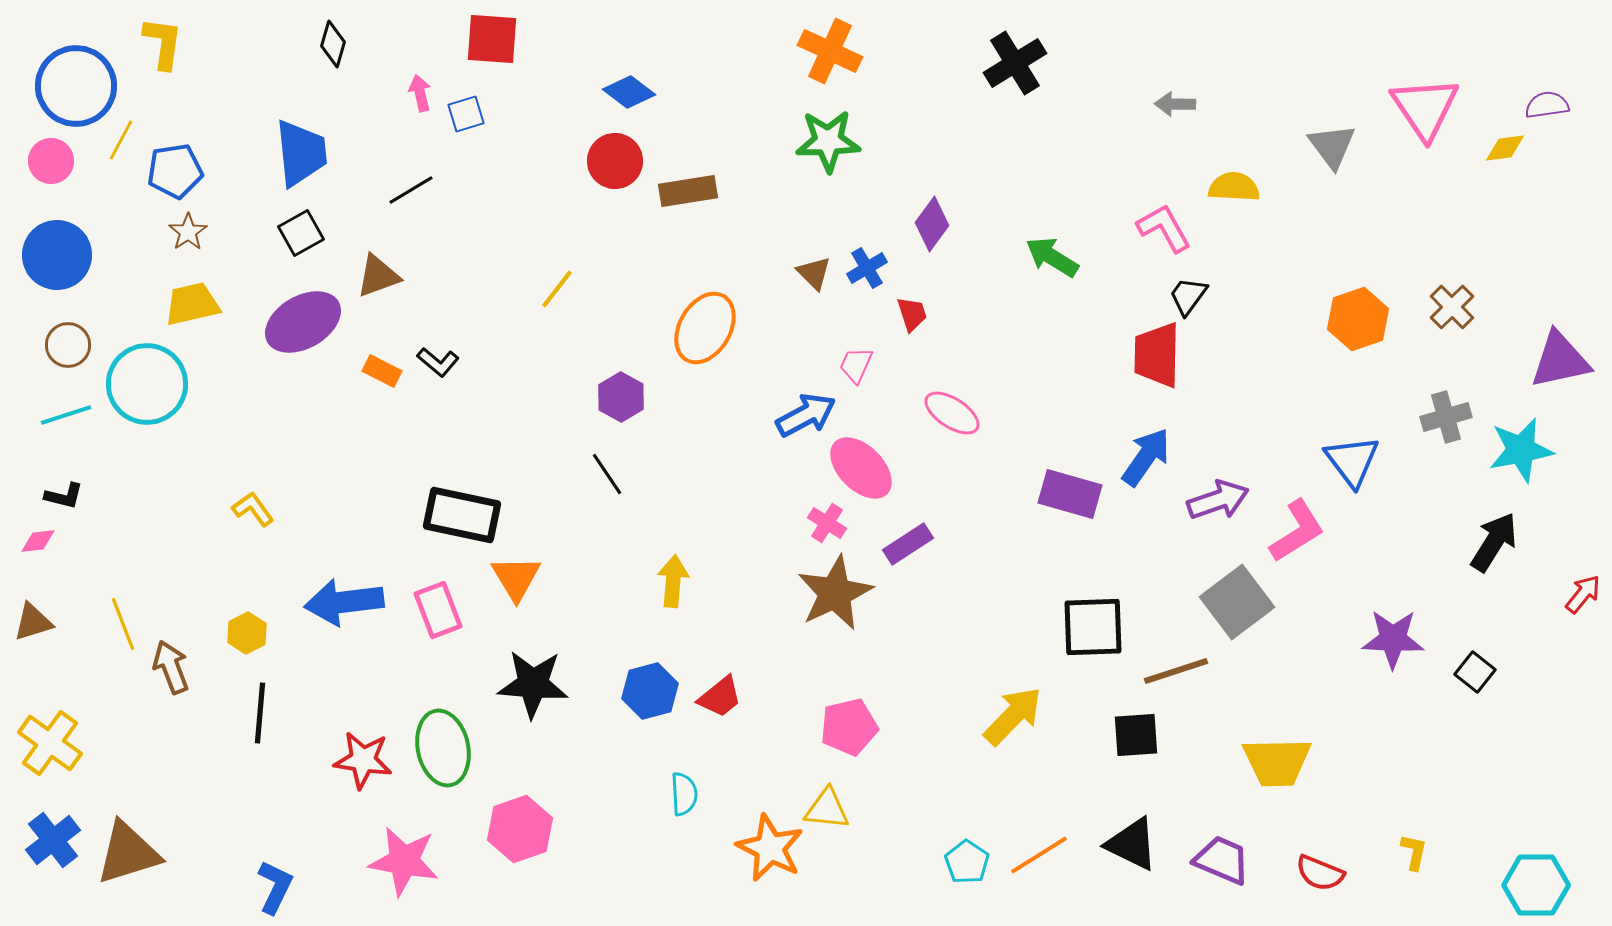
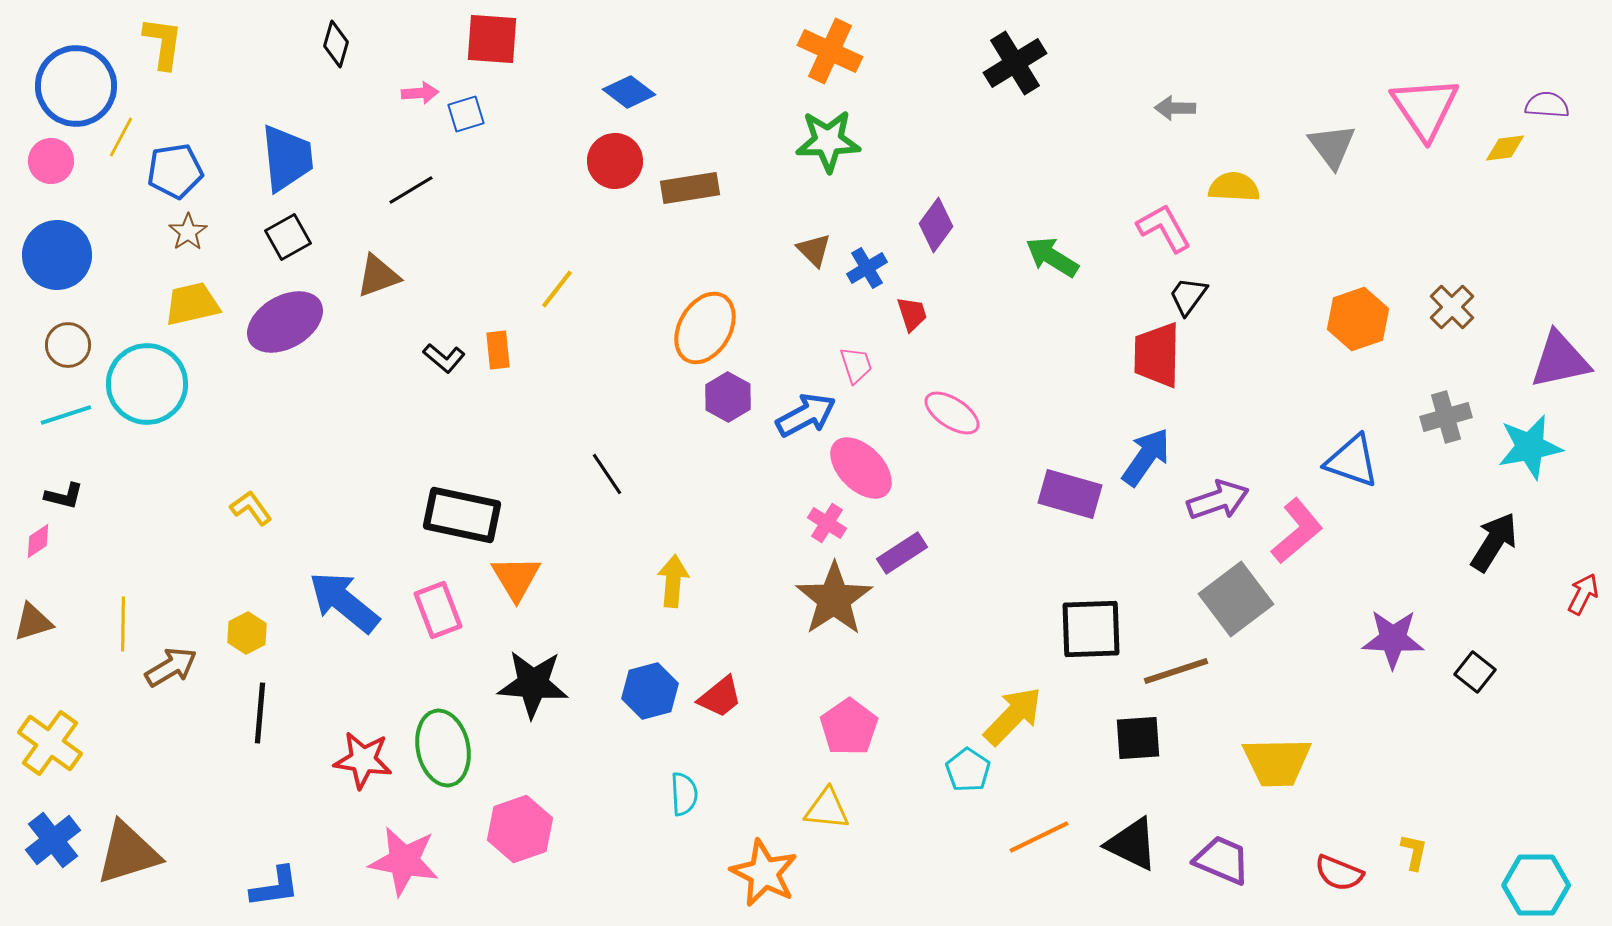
black diamond at (333, 44): moved 3 px right
pink arrow at (420, 93): rotated 99 degrees clockwise
gray arrow at (1175, 104): moved 4 px down
purple semicircle at (1547, 105): rotated 12 degrees clockwise
yellow line at (121, 140): moved 3 px up
blue trapezoid at (301, 153): moved 14 px left, 5 px down
brown rectangle at (688, 191): moved 2 px right, 3 px up
purple diamond at (932, 224): moved 4 px right, 1 px down
black square at (301, 233): moved 13 px left, 4 px down
brown triangle at (814, 273): moved 23 px up
purple ellipse at (303, 322): moved 18 px left
black L-shape at (438, 362): moved 6 px right, 4 px up
pink trapezoid at (856, 365): rotated 138 degrees clockwise
orange rectangle at (382, 371): moved 116 px right, 21 px up; rotated 57 degrees clockwise
purple hexagon at (621, 397): moved 107 px right
cyan star at (1521, 450): moved 9 px right, 3 px up
blue triangle at (1352, 461): rotated 34 degrees counterclockwise
yellow L-shape at (253, 509): moved 2 px left, 1 px up
pink L-shape at (1297, 531): rotated 8 degrees counterclockwise
pink diamond at (38, 541): rotated 27 degrees counterclockwise
purple rectangle at (908, 544): moved 6 px left, 9 px down
brown star at (835, 593): moved 1 px left, 6 px down; rotated 8 degrees counterclockwise
red arrow at (1583, 594): rotated 12 degrees counterclockwise
blue arrow at (344, 602): rotated 46 degrees clockwise
gray square at (1237, 602): moved 1 px left, 3 px up
yellow line at (123, 624): rotated 22 degrees clockwise
black square at (1093, 627): moved 2 px left, 2 px down
brown arrow at (171, 667): rotated 80 degrees clockwise
pink pentagon at (849, 727): rotated 22 degrees counterclockwise
black square at (1136, 735): moved 2 px right, 3 px down
orange star at (770, 848): moved 6 px left, 25 px down
orange line at (1039, 855): moved 18 px up; rotated 6 degrees clockwise
cyan pentagon at (967, 862): moved 1 px right, 92 px up
red semicircle at (1320, 873): moved 19 px right
blue L-shape at (275, 887): rotated 56 degrees clockwise
